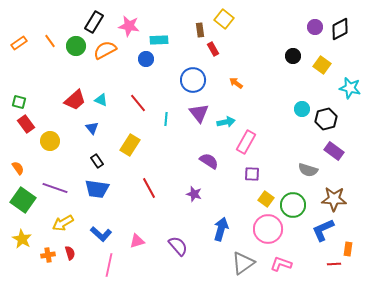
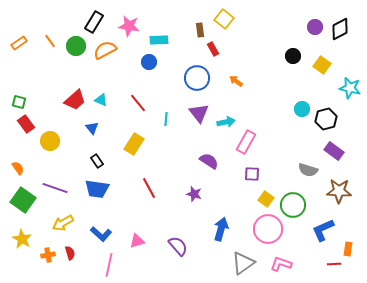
blue circle at (146, 59): moved 3 px right, 3 px down
blue circle at (193, 80): moved 4 px right, 2 px up
orange arrow at (236, 83): moved 2 px up
yellow rectangle at (130, 145): moved 4 px right, 1 px up
brown star at (334, 199): moved 5 px right, 8 px up
